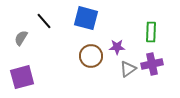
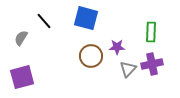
gray triangle: rotated 12 degrees counterclockwise
